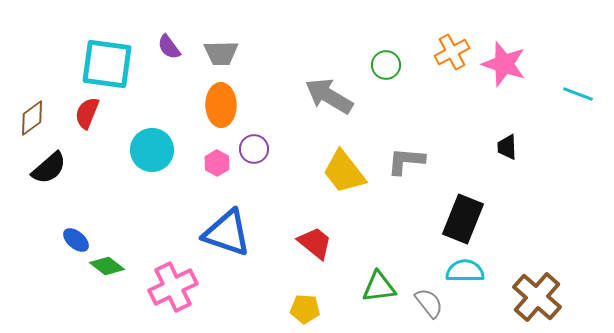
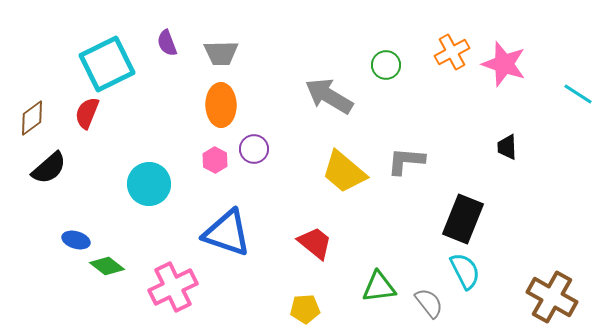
purple semicircle: moved 2 px left, 4 px up; rotated 16 degrees clockwise
cyan square: rotated 34 degrees counterclockwise
cyan line: rotated 12 degrees clockwise
cyan circle: moved 3 px left, 34 px down
pink hexagon: moved 2 px left, 3 px up
yellow trapezoid: rotated 12 degrees counterclockwise
blue ellipse: rotated 24 degrees counterclockwise
cyan semicircle: rotated 63 degrees clockwise
brown cross: moved 15 px right; rotated 12 degrees counterclockwise
yellow pentagon: rotated 8 degrees counterclockwise
